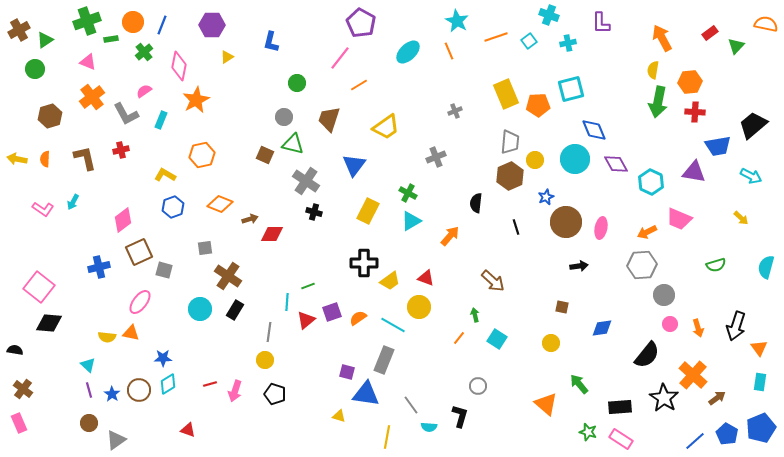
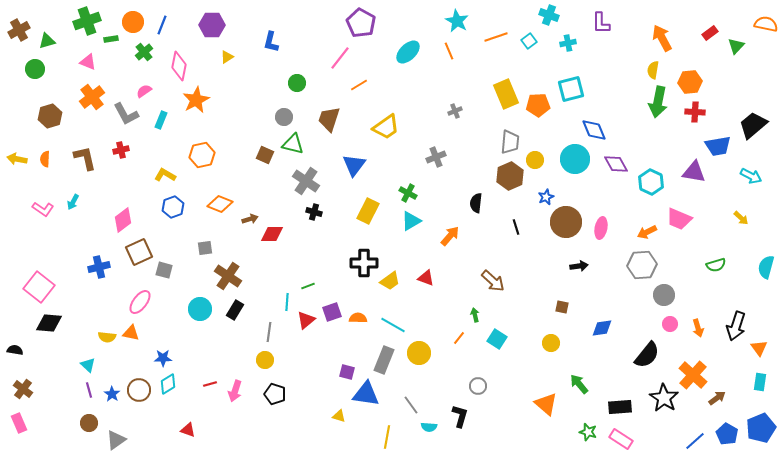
green triangle at (45, 40): moved 2 px right, 1 px down; rotated 18 degrees clockwise
yellow circle at (419, 307): moved 46 px down
orange semicircle at (358, 318): rotated 36 degrees clockwise
